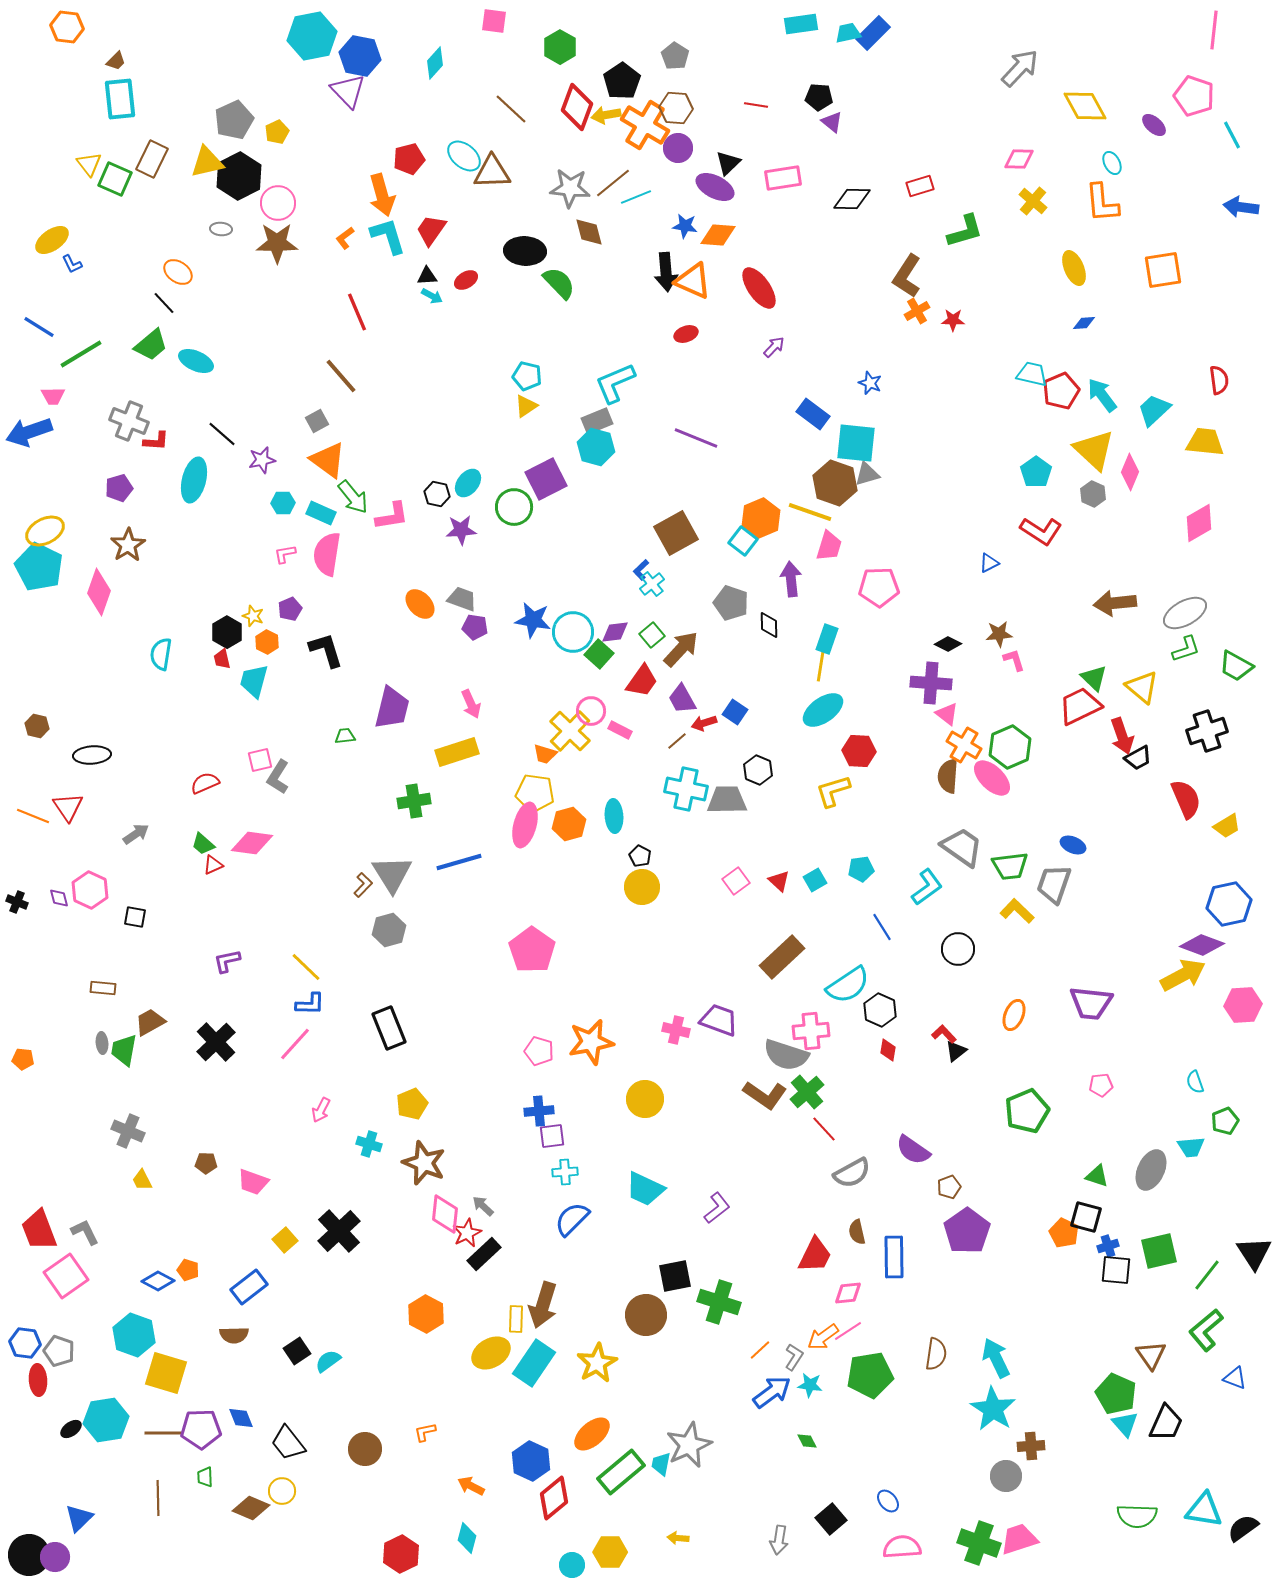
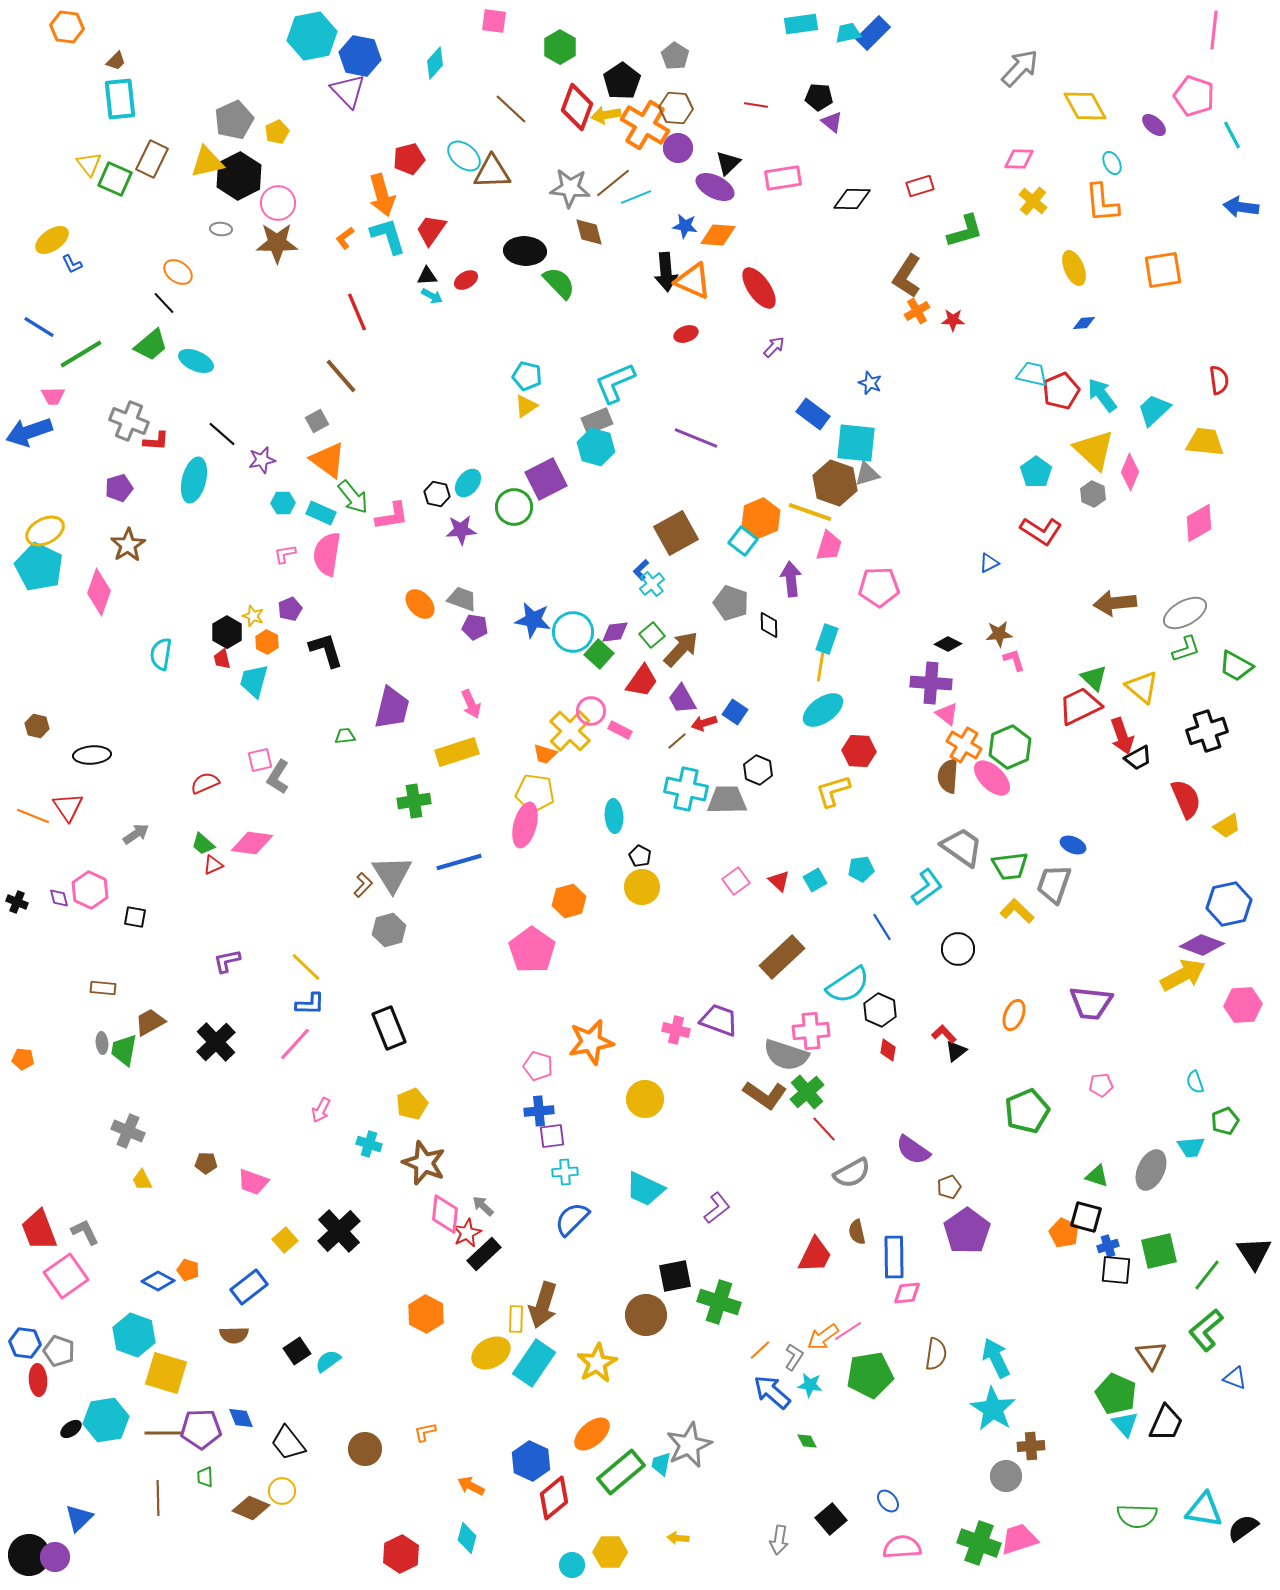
orange hexagon at (569, 824): moved 77 px down
pink pentagon at (539, 1051): moved 1 px left, 15 px down
pink diamond at (848, 1293): moved 59 px right
blue arrow at (772, 1392): rotated 102 degrees counterclockwise
